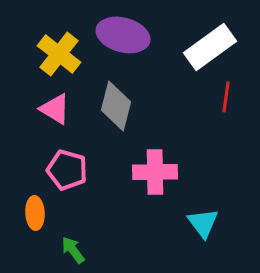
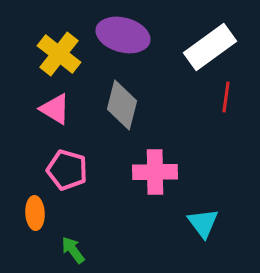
gray diamond: moved 6 px right, 1 px up
